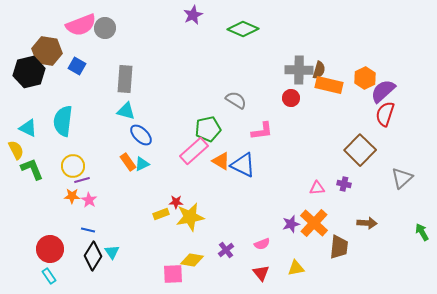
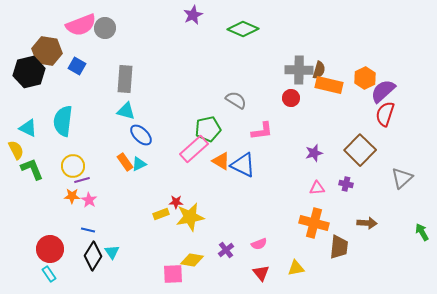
pink rectangle at (194, 151): moved 2 px up
orange rectangle at (128, 162): moved 3 px left
cyan triangle at (142, 164): moved 3 px left
purple cross at (344, 184): moved 2 px right
orange cross at (314, 223): rotated 28 degrees counterclockwise
purple star at (291, 224): moved 23 px right, 71 px up
pink semicircle at (262, 244): moved 3 px left
cyan rectangle at (49, 276): moved 2 px up
